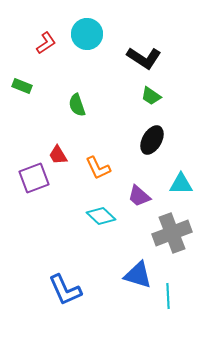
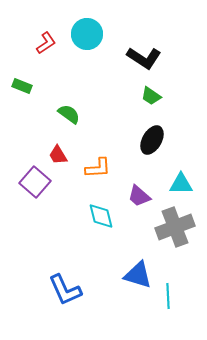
green semicircle: moved 8 px left, 9 px down; rotated 145 degrees clockwise
orange L-shape: rotated 68 degrees counterclockwise
purple square: moved 1 px right, 4 px down; rotated 28 degrees counterclockwise
cyan diamond: rotated 32 degrees clockwise
gray cross: moved 3 px right, 6 px up
